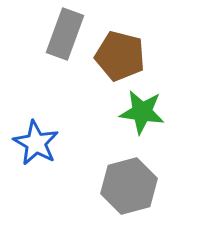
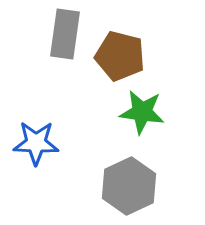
gray rectangle: rotated 12 degrees counterclockwise
blue star: rotated 27 degrees counterclockwise
gray hexagon: rotated 10 degrees counterclockwise
